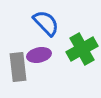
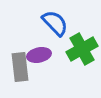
blue semicircle: moved 9 px right
gray rectangle: moved 2 px right
